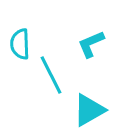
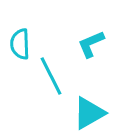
cyan line: moved 1 px down
cyan triangle: moved 3 px down
